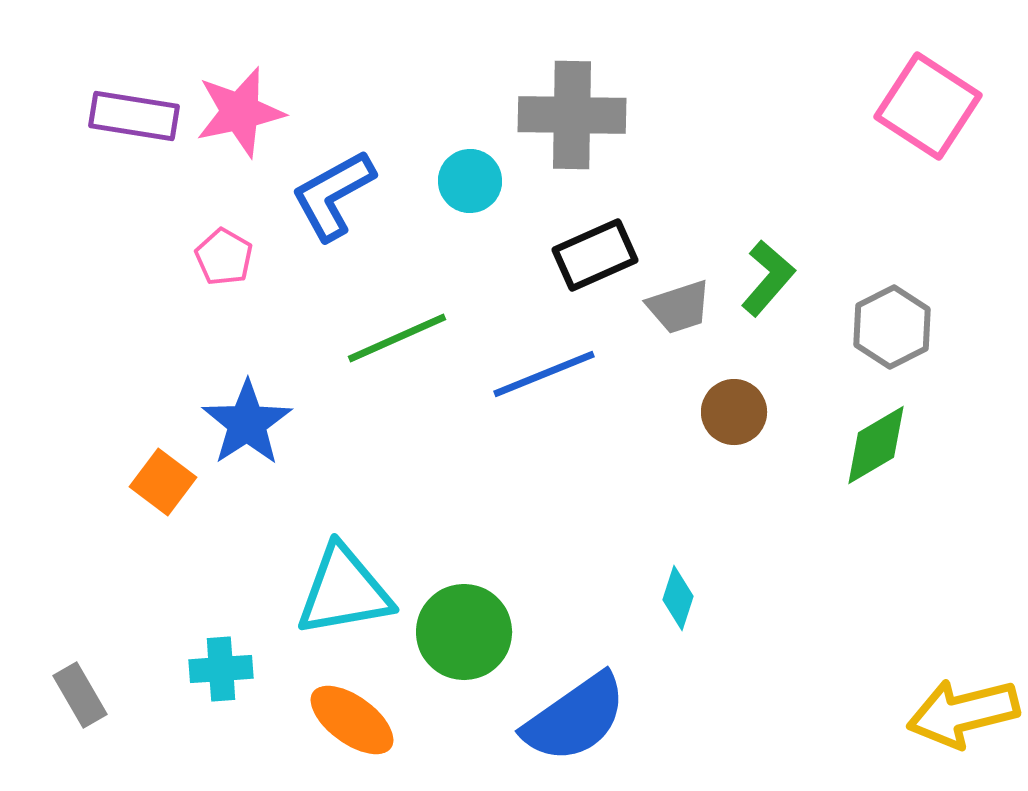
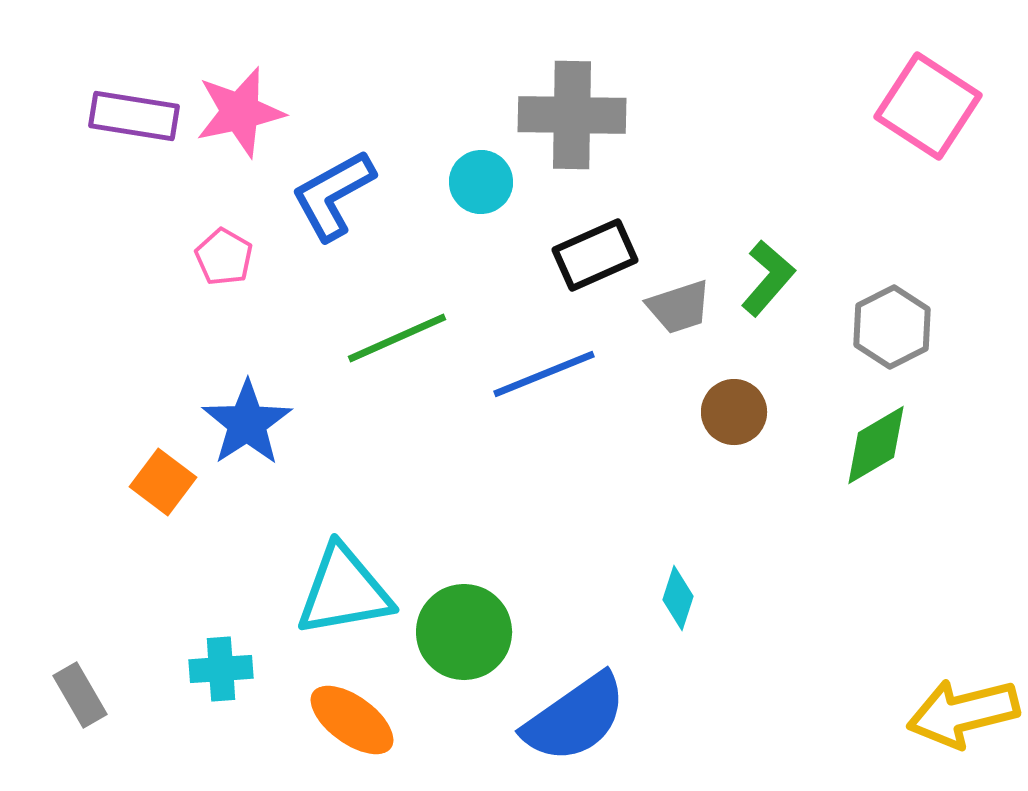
cyan circle: moved 11 px right, 1 px down
